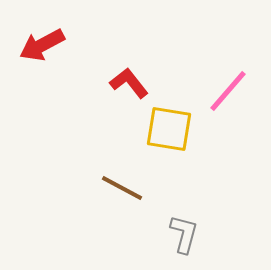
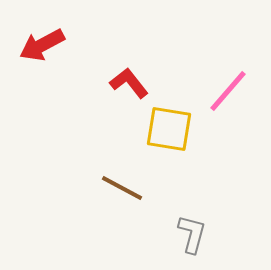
gray L-shape: moved 8 px right
